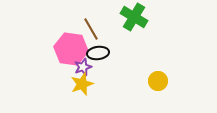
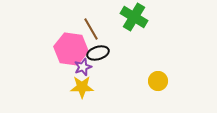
black ellipse: rotated 10 degrees counterclockwise
yellow star: moved 3 px down; rotated 20 degrees clockwise
